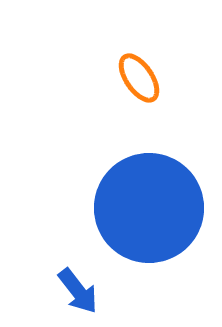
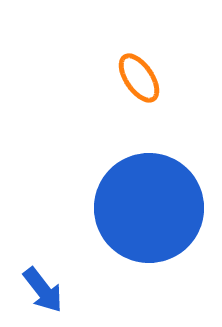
blue arrow: moved 35 px left, 1 px up
